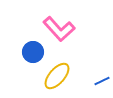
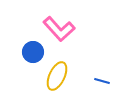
yellow ellipse: rotated 16 degrees counterclockwise
blue line: rotated 42 degrees clockwise
